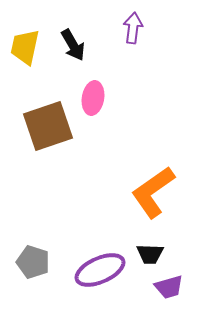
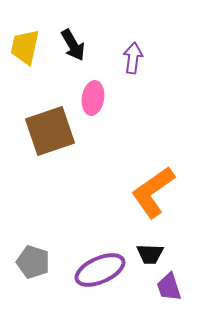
purple arrow: moved 30 px down
brown square: moved 2 px right, 5 px down
purple trapezoid: rotated 88 degrees clockwise
